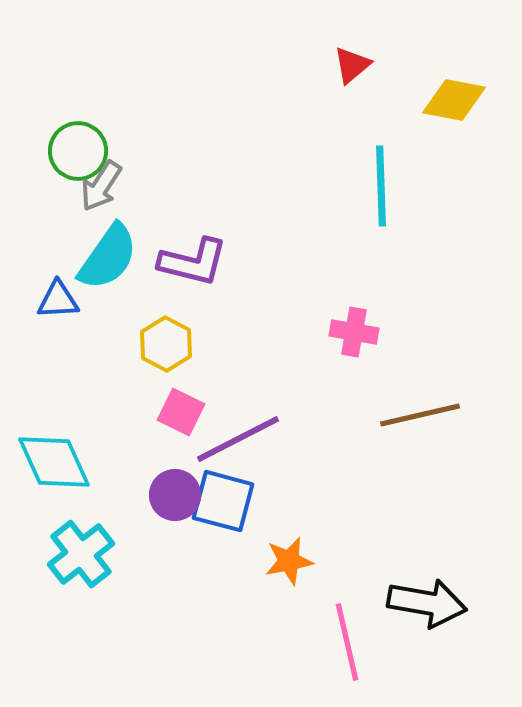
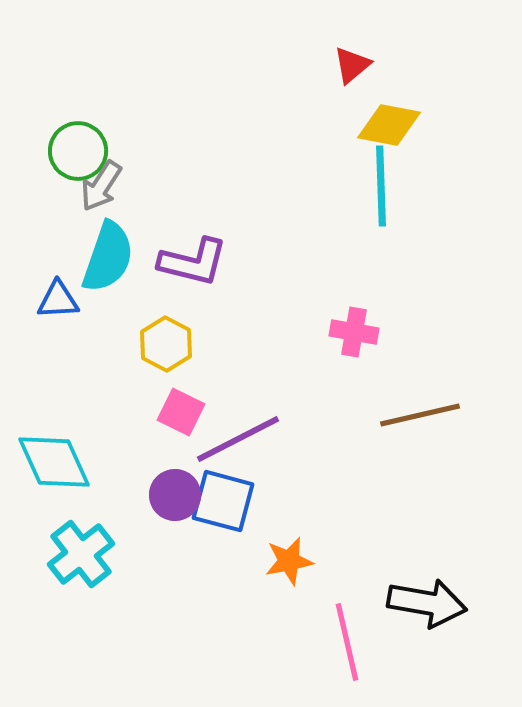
yellow diamond: moved 65 px left, 25 px down
cyan semicircle: rotated 16 degrees counterclockwise
